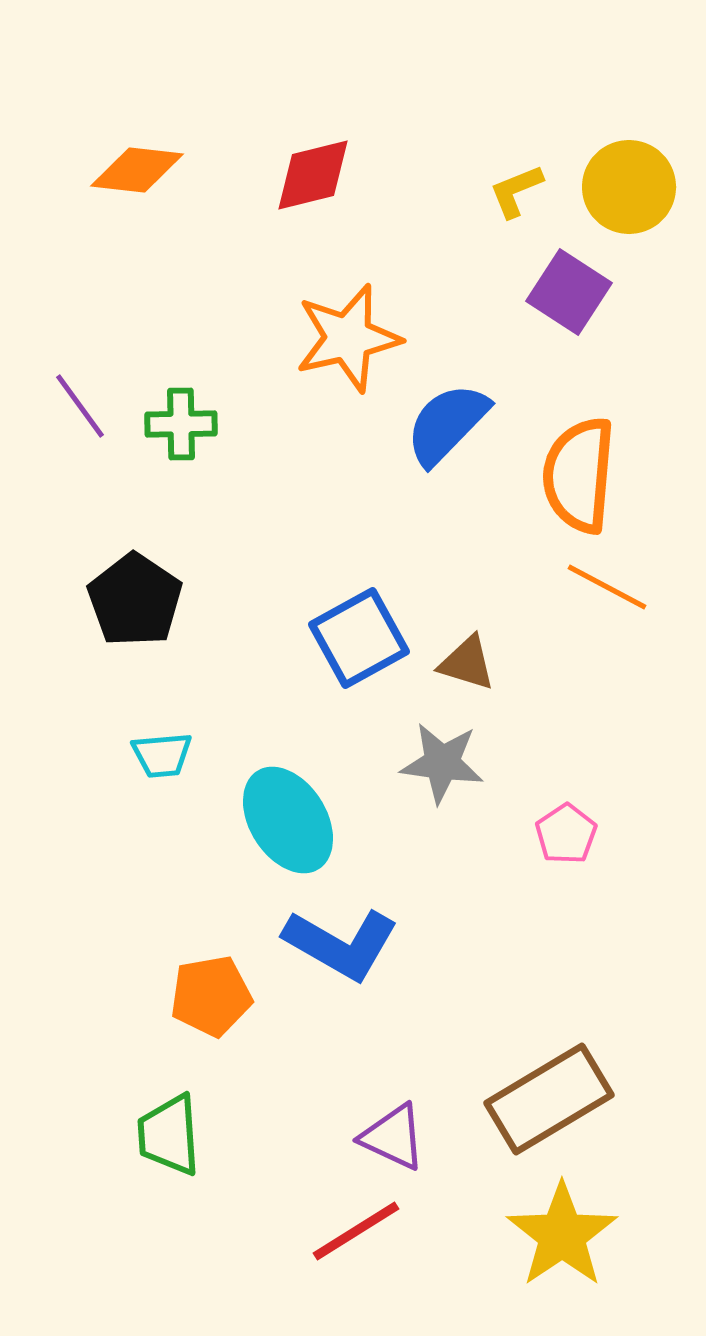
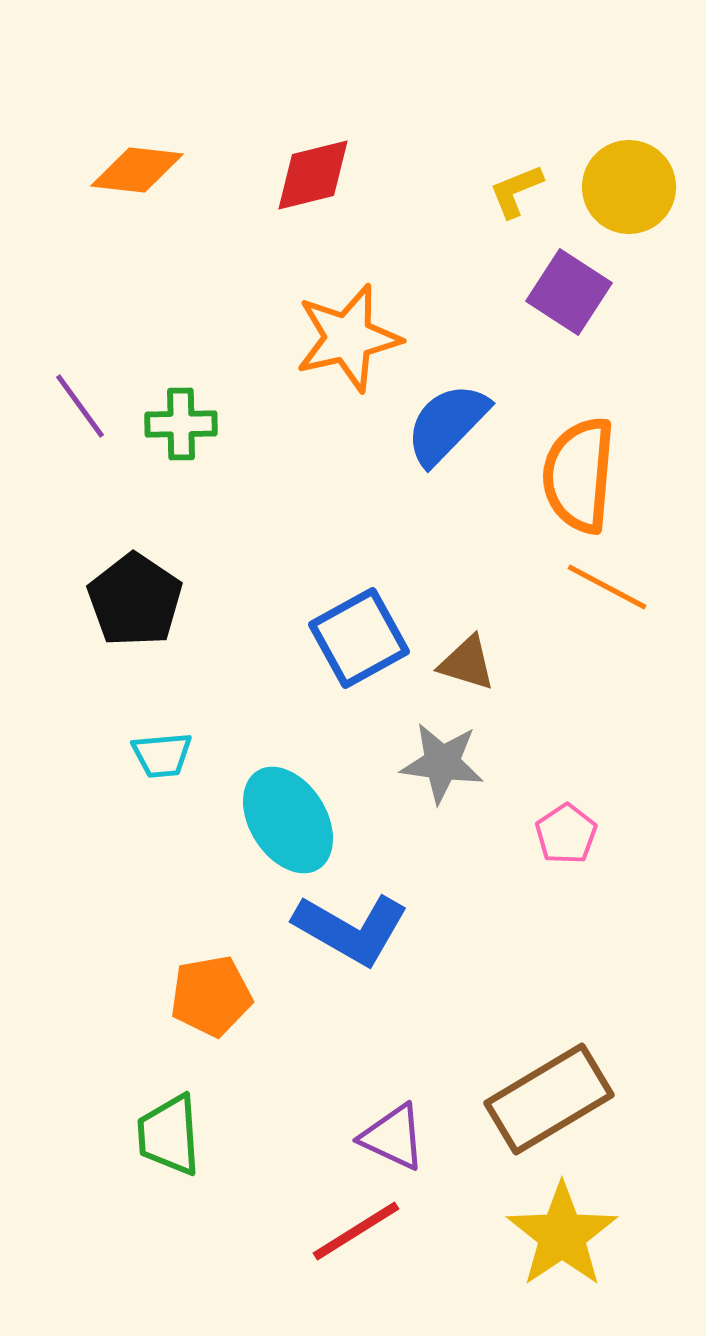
blue L-shape: moved 10 px right, 15 px up
